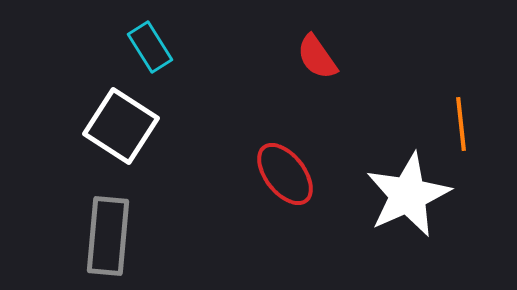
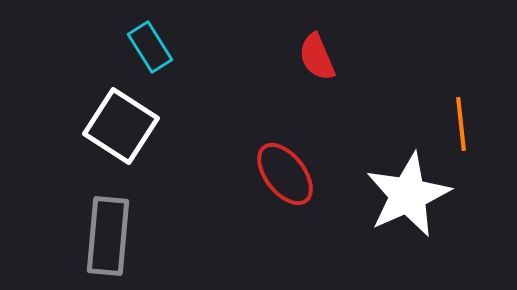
red semicircle: rotated 12 degrees clockwise
